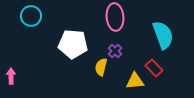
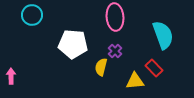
cyan circle: moved 1 px right, 1 px up
